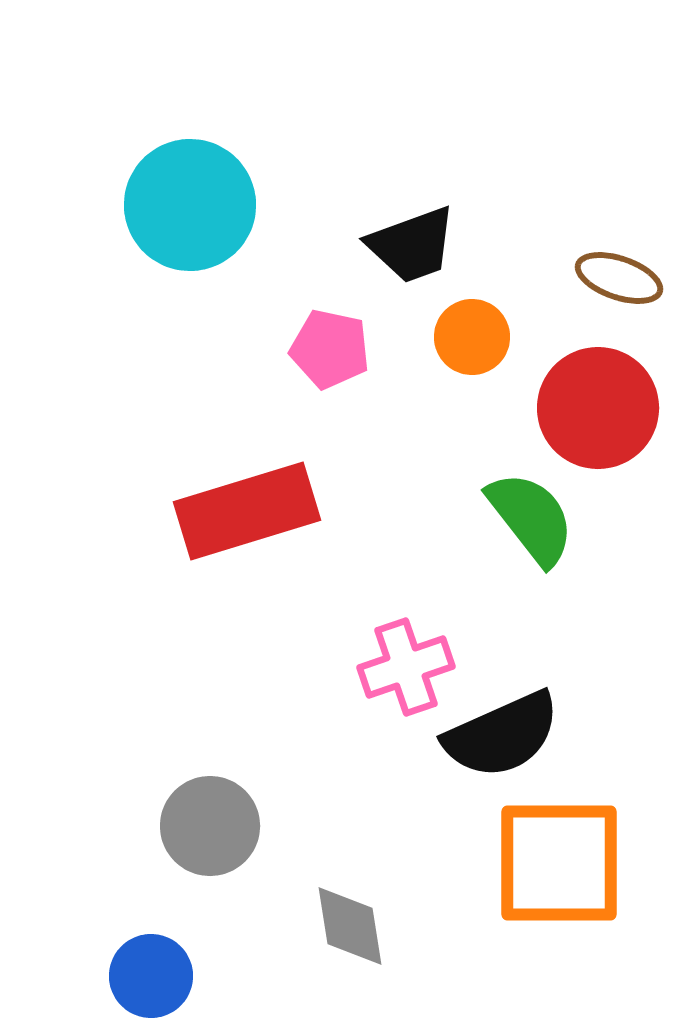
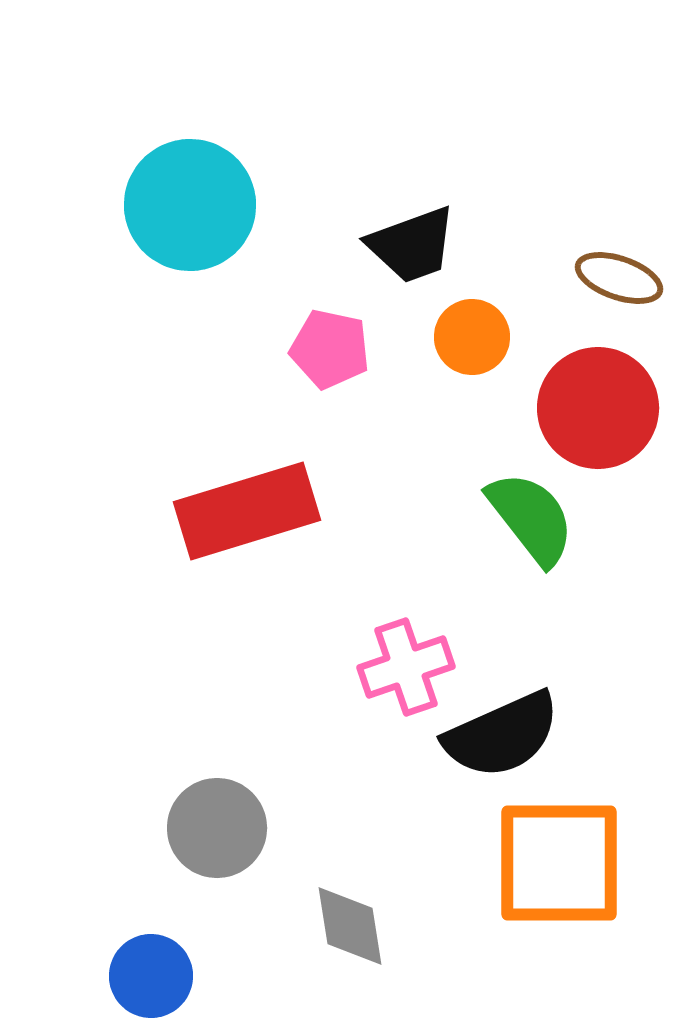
gray circle: moved 7 px right, 2 px down
